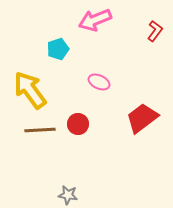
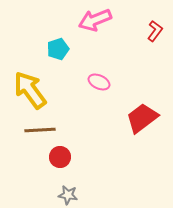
red circle: moved 18 px left, 33 px down
